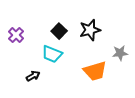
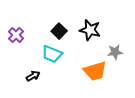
black star: rotated 30 degrees clockwise
gray star: moved 5 px left, 1 px up
